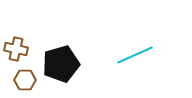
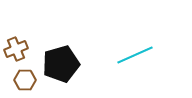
brown cross: rotated 35 degrees counterclockwise
